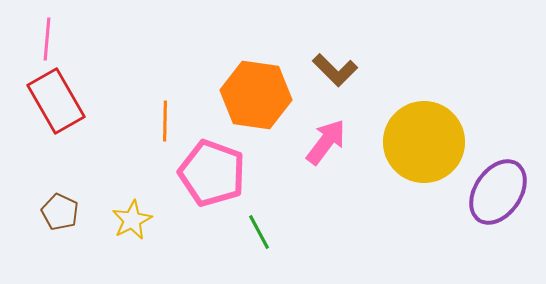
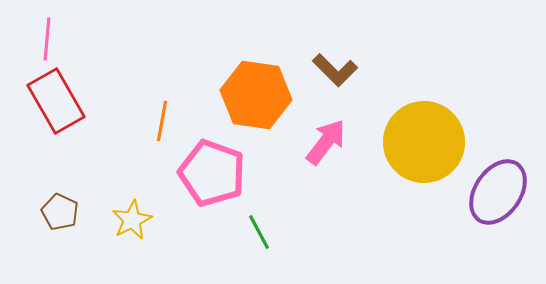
orange line: moved 3 px left; rotated 9 degrees clockwise
